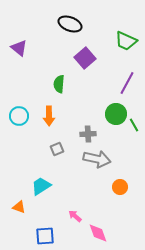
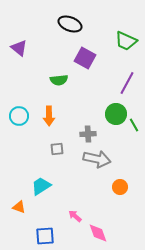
purple square: rotated 20 degrees counterclockwise
green semicircle: moved 4 px up; rotated 102 degrees counterclockwise
gray square: rotated 16 degrees clockwise
